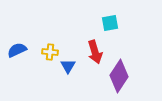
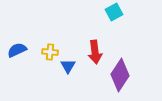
cyan square: moved 4 px right, 11 px up; rotated 18 degrees counterclockwise
red arrow: rotated 10 degrees clockwise
purple diamond: moved 1 px right, 1 px up
